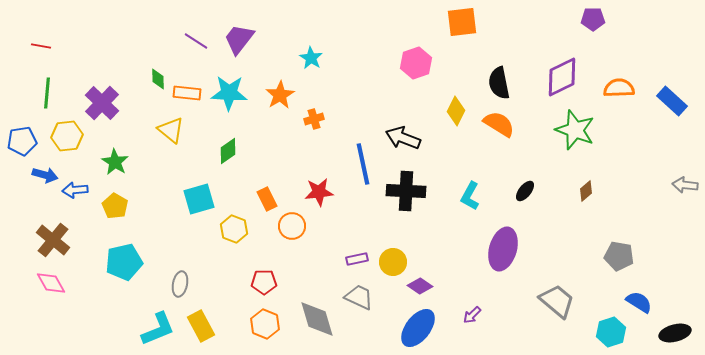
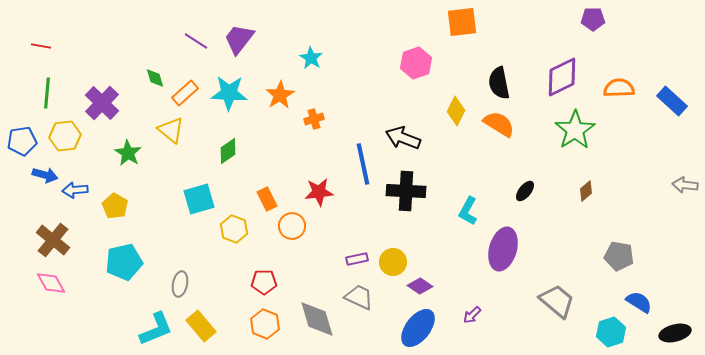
green diamond at (158, 79): moved 3 px left, 1 px up; rotated 15 degrees counterclockwise
orange rectangle at (187, 93): moved 2 px left; rotated 48 degrees counterclockwise
green star at (575, 130): rotated 18 degrees clockwise
yellow hexagon at (67, 136): moved 2 px left
green star at (115, 162): moved 13 px right, 9 px up
cyan L-shape at (470, 196): moved 2 px left, 15 px down
yellow rectangle at (201, 326): rotated 12 degrees counterclockwise
cyan L-shape at (158, 329): moved 2 px left
